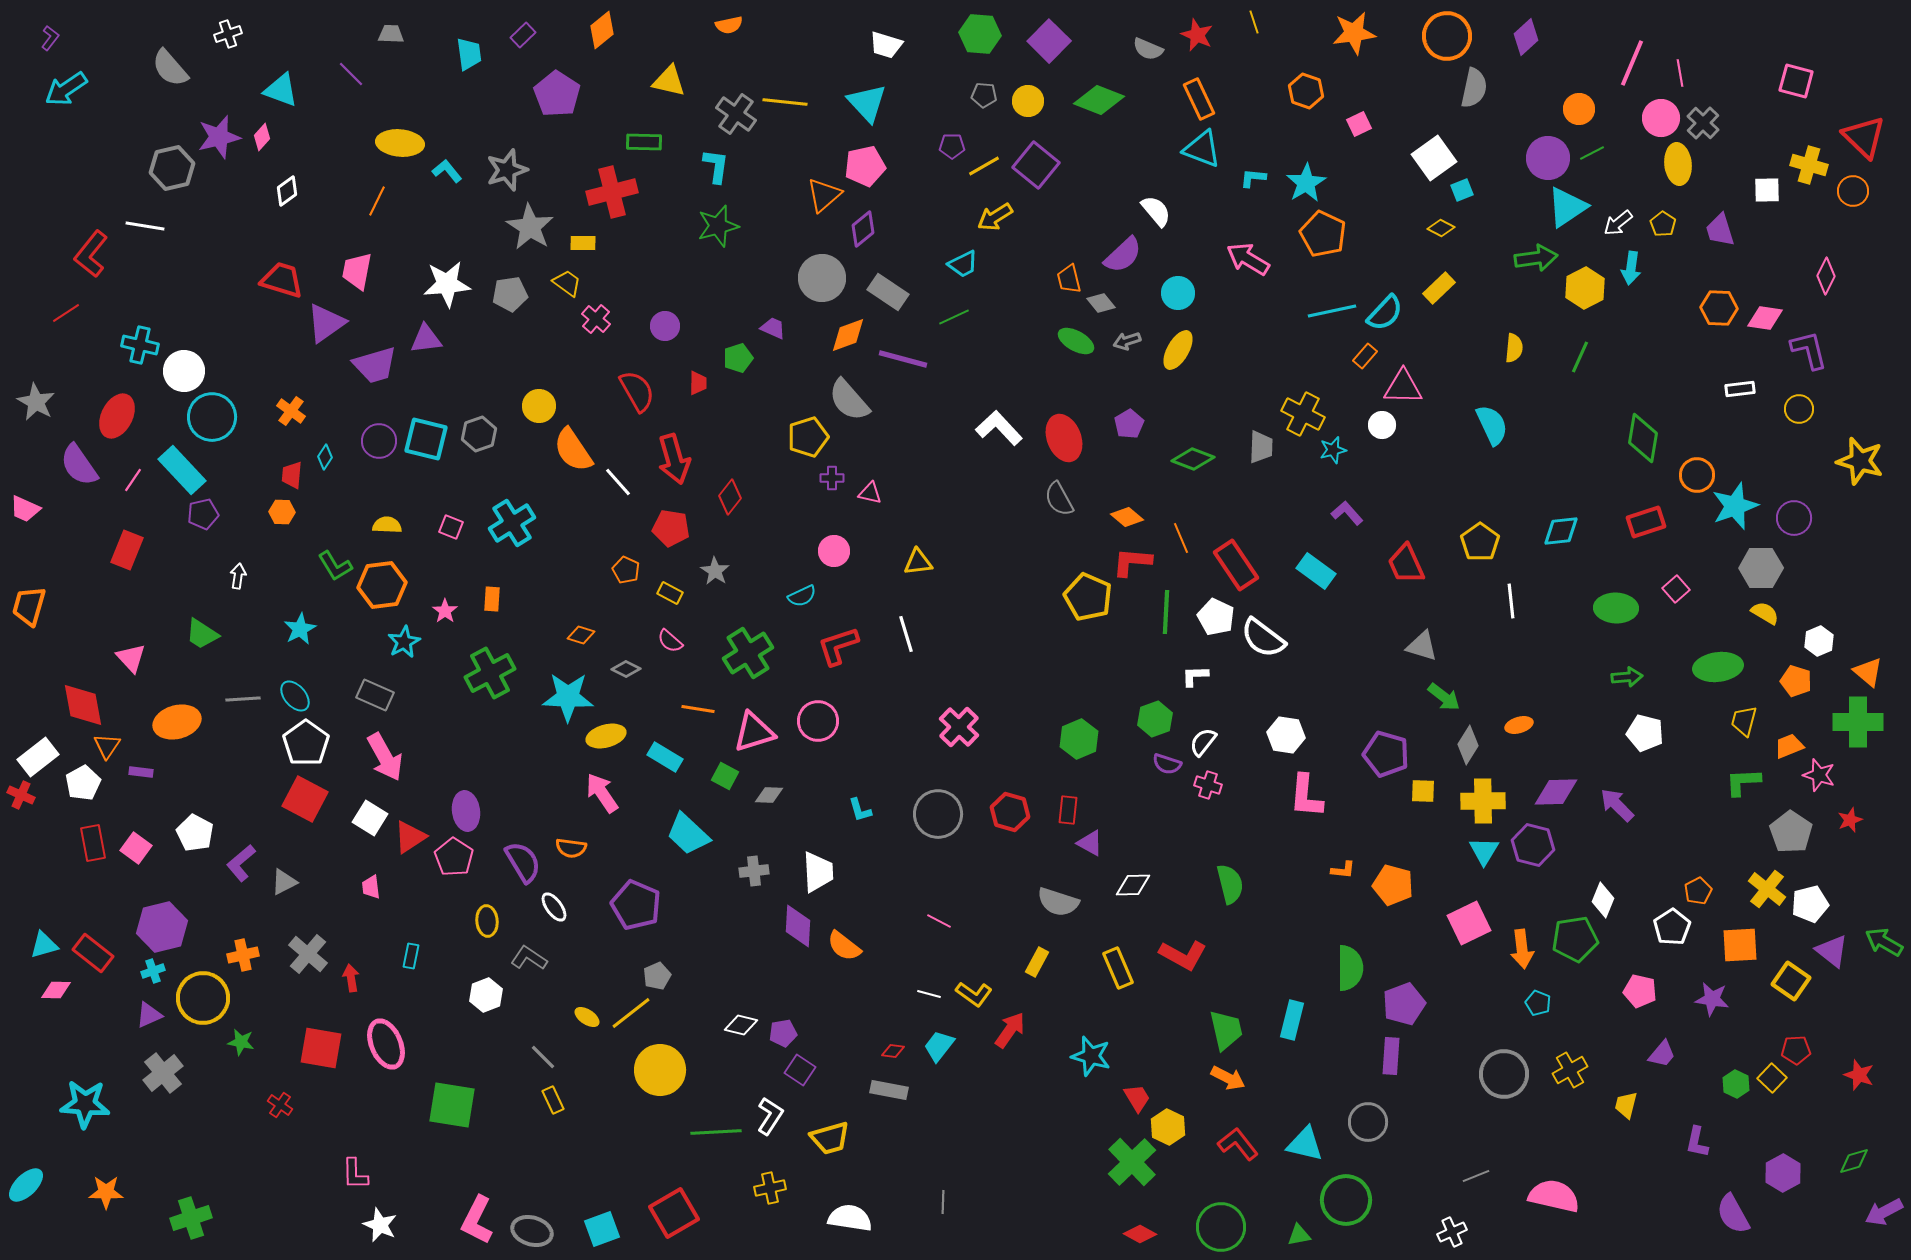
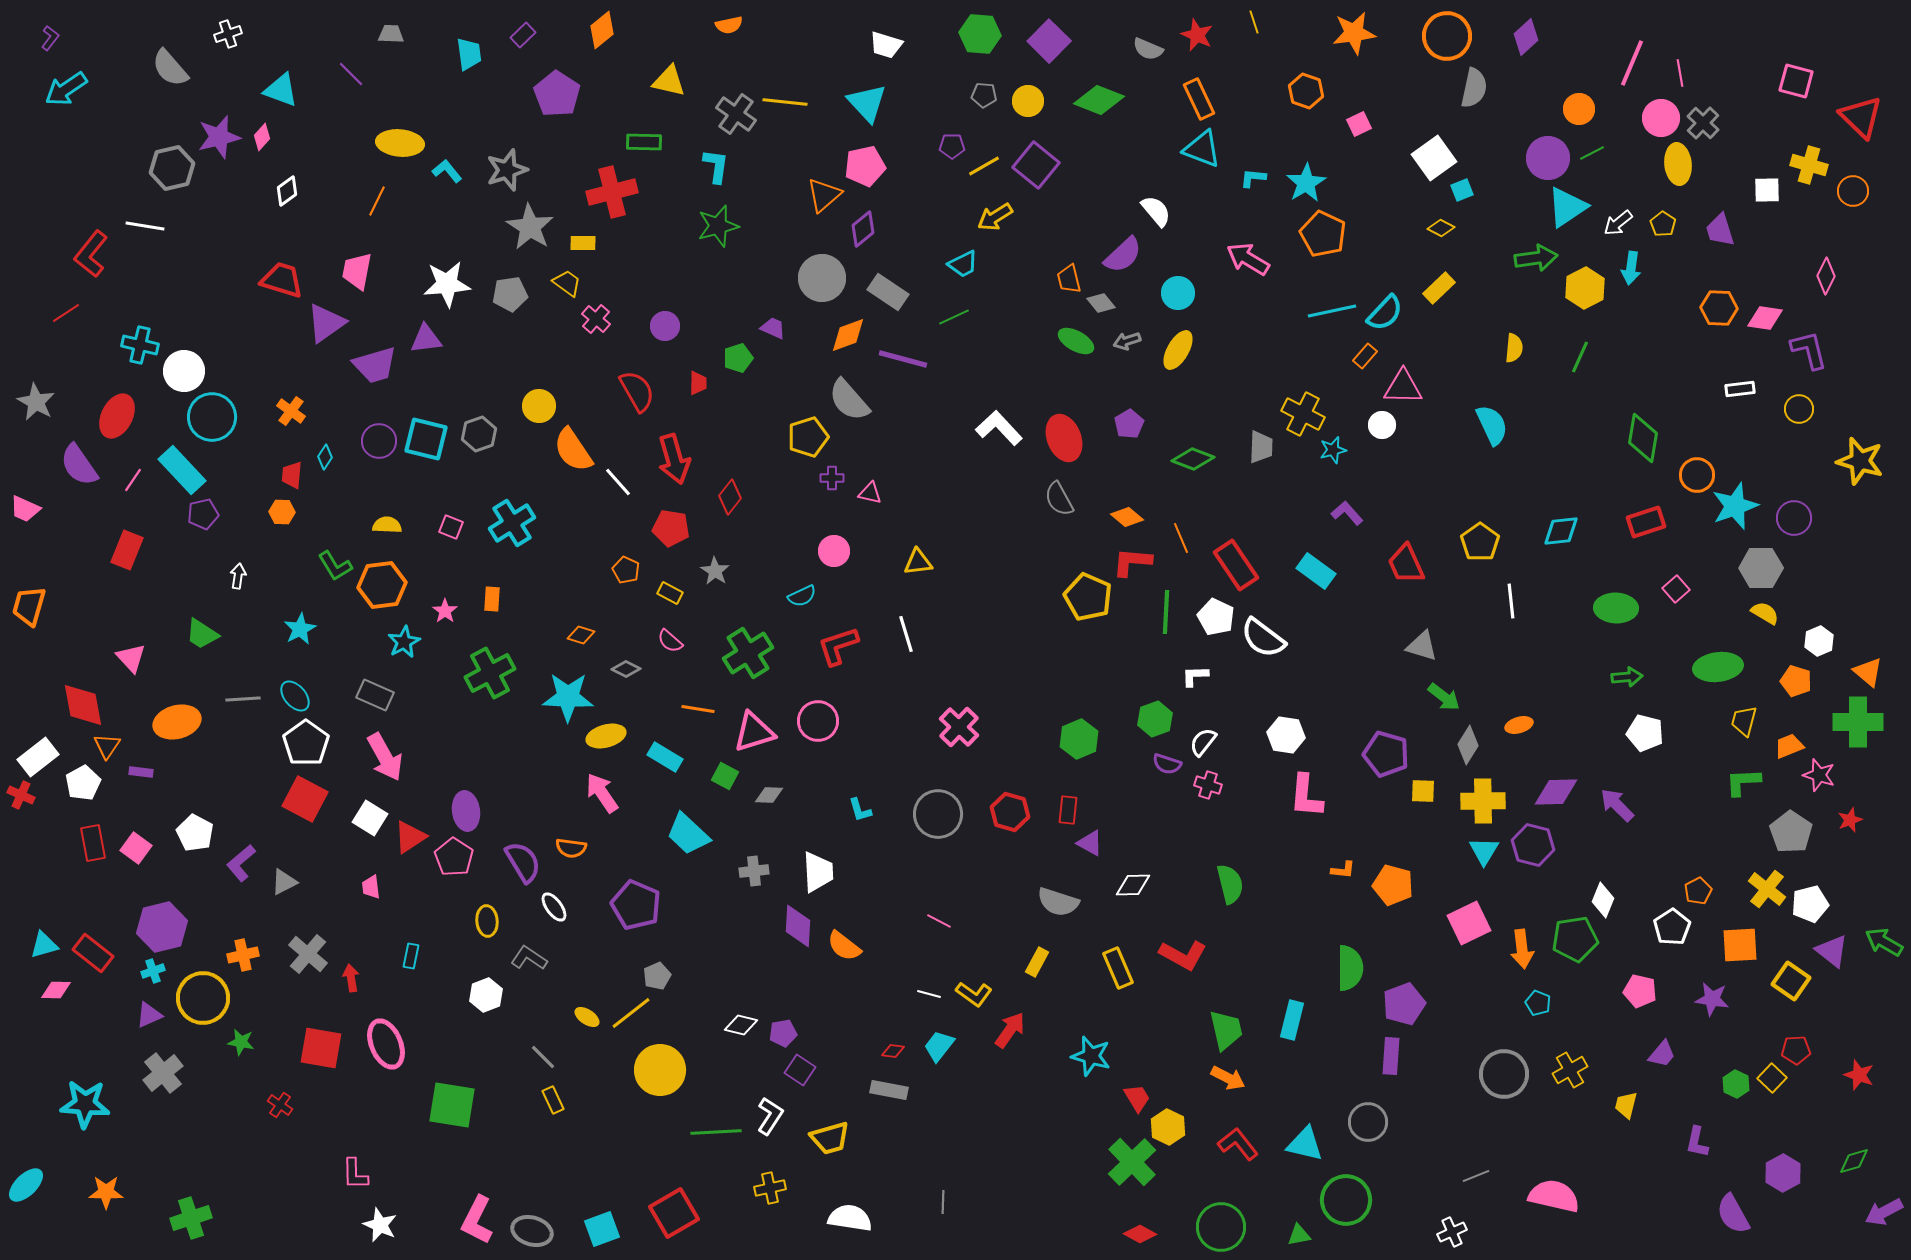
red triangle at (1864, 137): moved 3 px left, 20 px up
